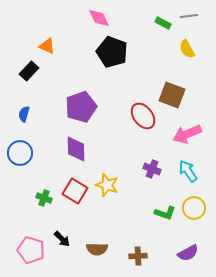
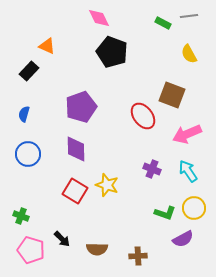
yellow semicircle: moved 2 px right, 5 px down
blue circle: moved 8 px right, 1 px down
green cross: moved 23 px left, 18 px down
purple semicircle: moved 5 px left, 14 px up
